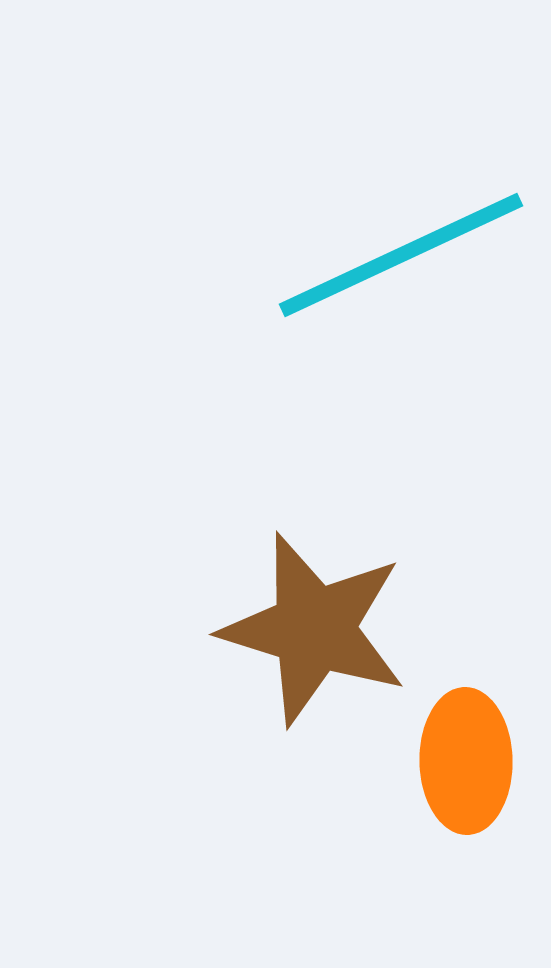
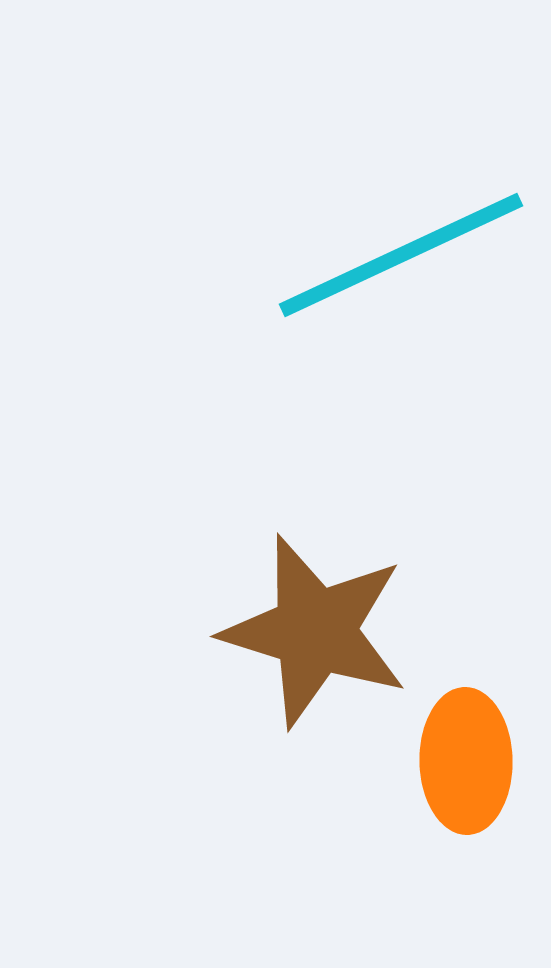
brown star: moved 1 px right, 2 px down
